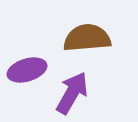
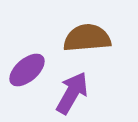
purple ellipse: rotated 24 degrees counterclockwise
